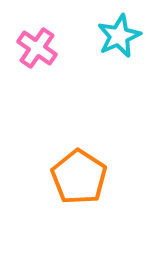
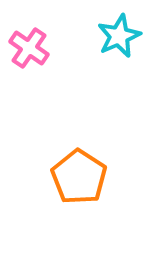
pink cross: moved 8 px left
